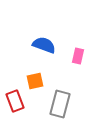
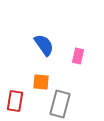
blue semicircle: rotated 35 degrees clockwise
orange square: moved 6 px right, 1 px down; rotated 18 degrees clockwise
red rectangle: rotated 30 degrees clockwise
